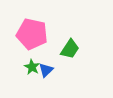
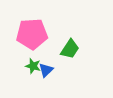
pink pentagon: rotated 16 degrees counterclockwise
green star: moved 1 px right, 1 px up; rotated 14 degrees counterclockwise
